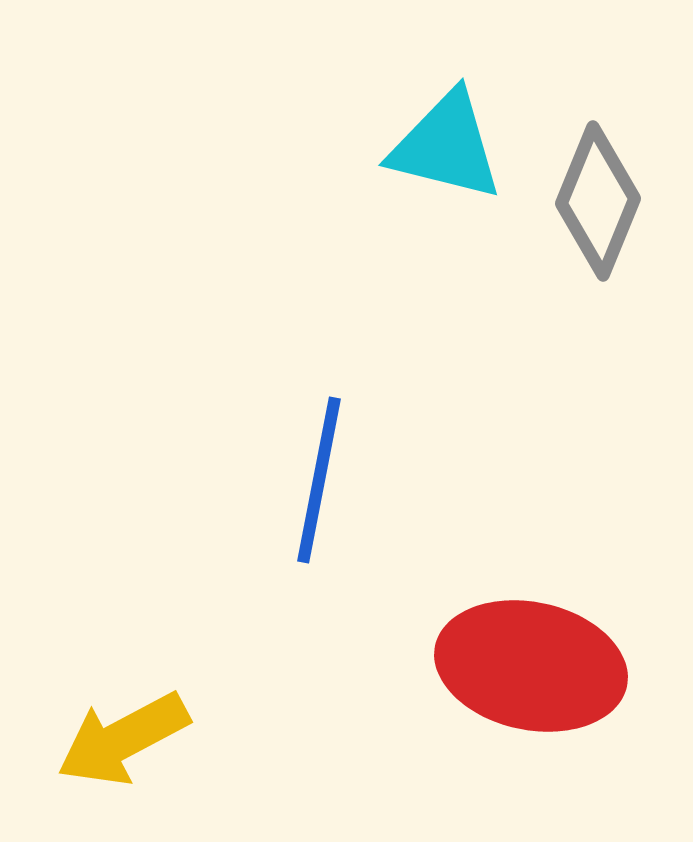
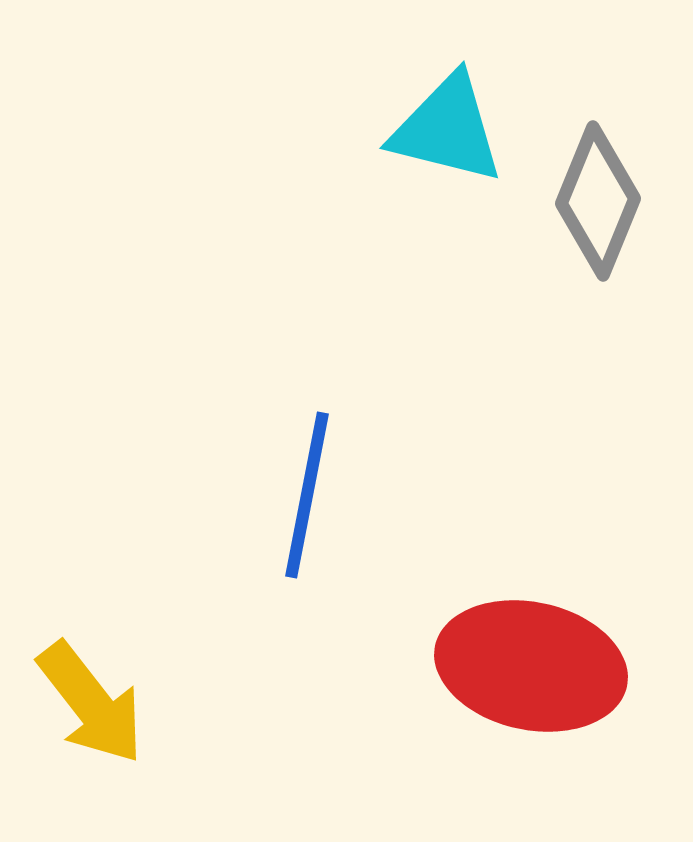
cyan triangle: moved 1 px right, 17 px up
blue line: moved 12 px left, 15 px down
yellow arrow: moved 32 px left, 36 px up; rotated 100 degrees counterclockwise
